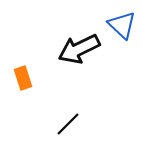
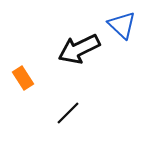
orange rectangle: rotated 15 degrees counterclockwise
black line: moved 11 px up
